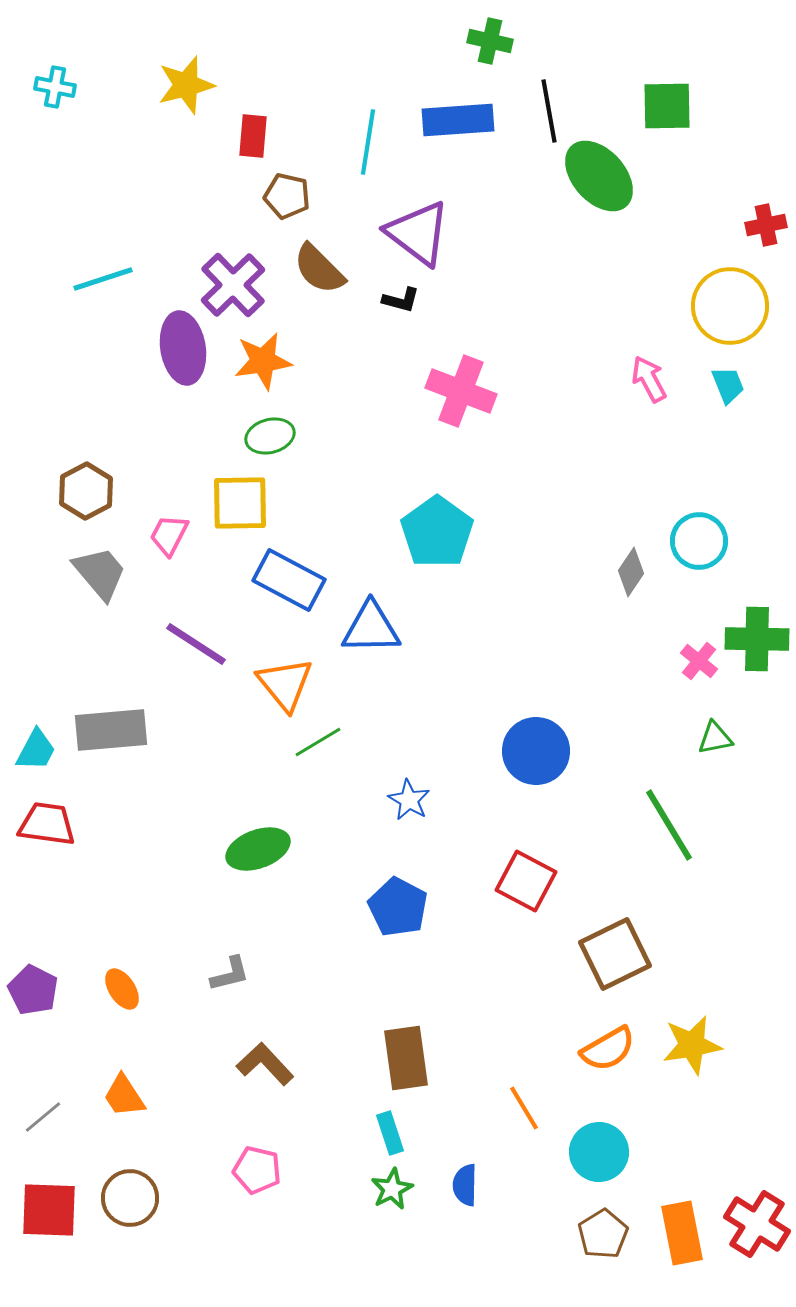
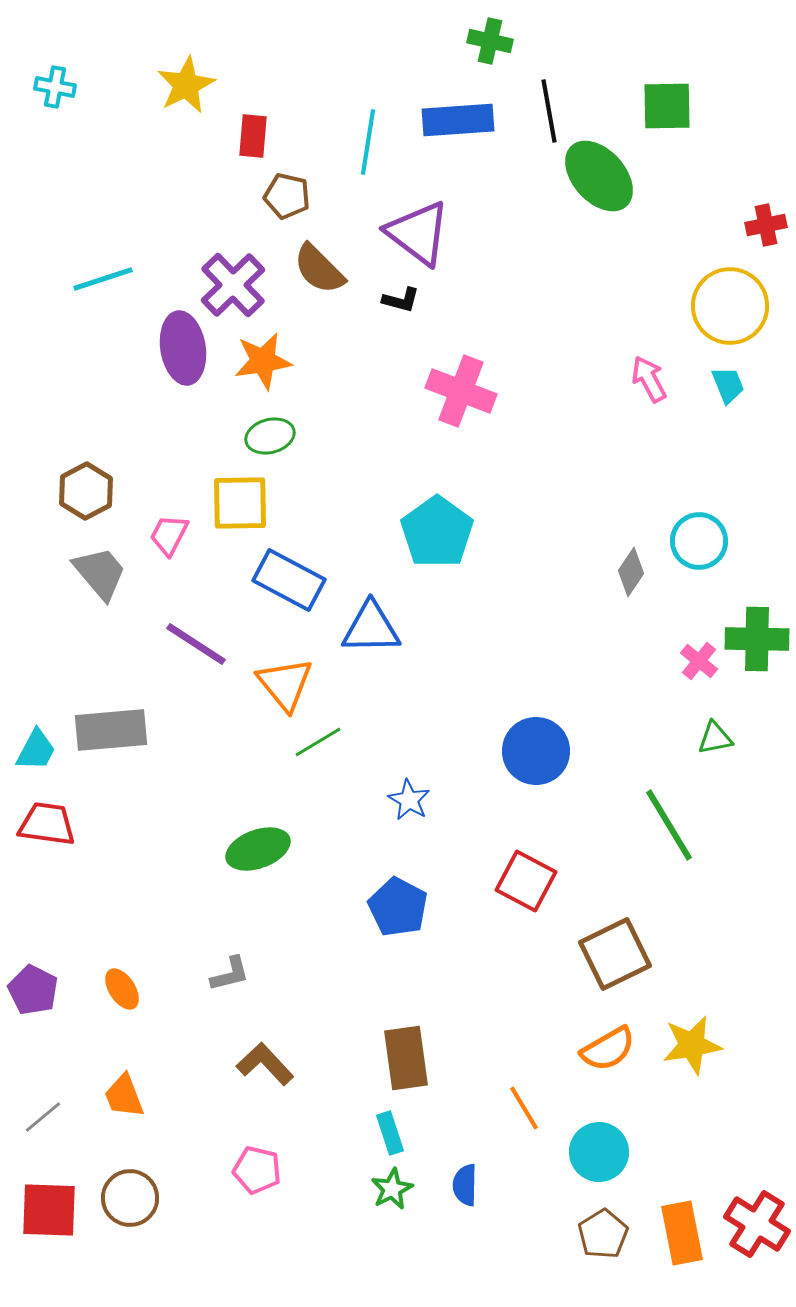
yellow star at (186, 85): rotated 12 degrees counterclockwise
orange trapezoid at (124, 1096): rotated 12 degrees clockwise
